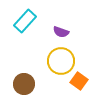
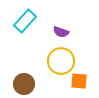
orange square: rotated 30 degrees counterclockwise
